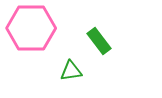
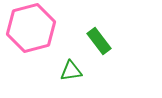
pink hexagon: rotated 15 degrees counterclockwise
